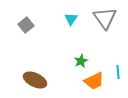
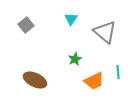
gray triangle: moved 14 px down; rotated 15 degrees counterclockwise
green star: moved 6 px left, 2 px up
